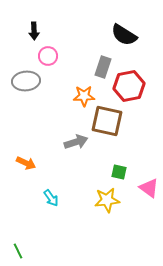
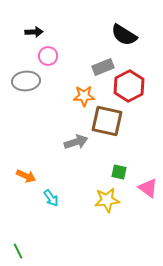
black arrow: moved 1 px down; rotated 90 degrees counterclockwise
gray rectangle: rotated 50 degrees clockwise
red hexagon: rotated 16 degrees counterclockwise
orange arrow: moved 13 px down
pink triangle: moved 1 px left
